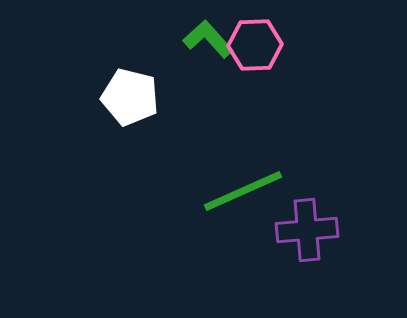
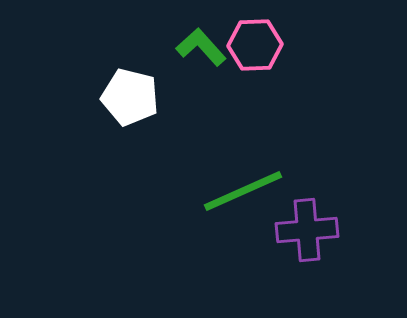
green L-shape: moved 7 px left, 8 px down
